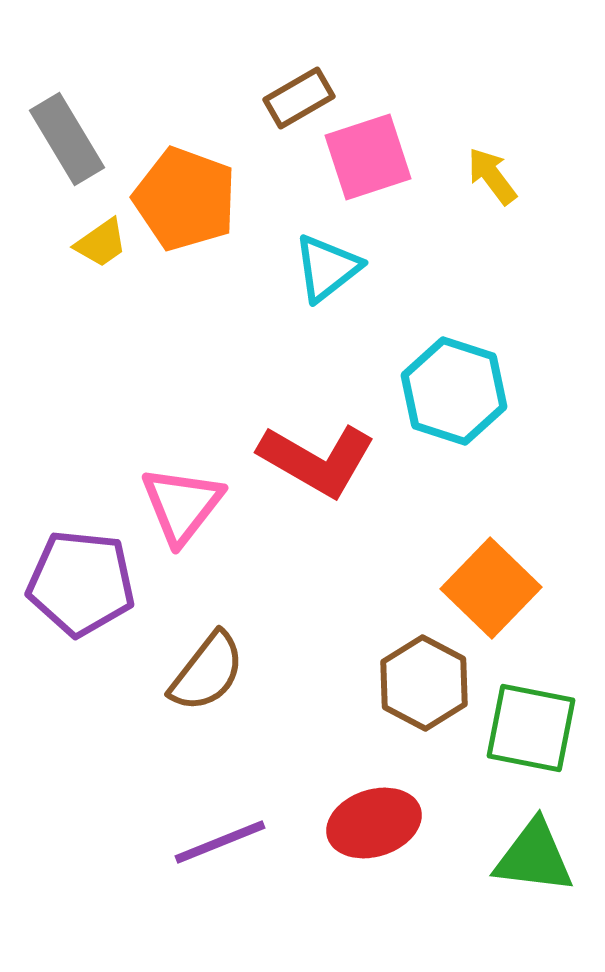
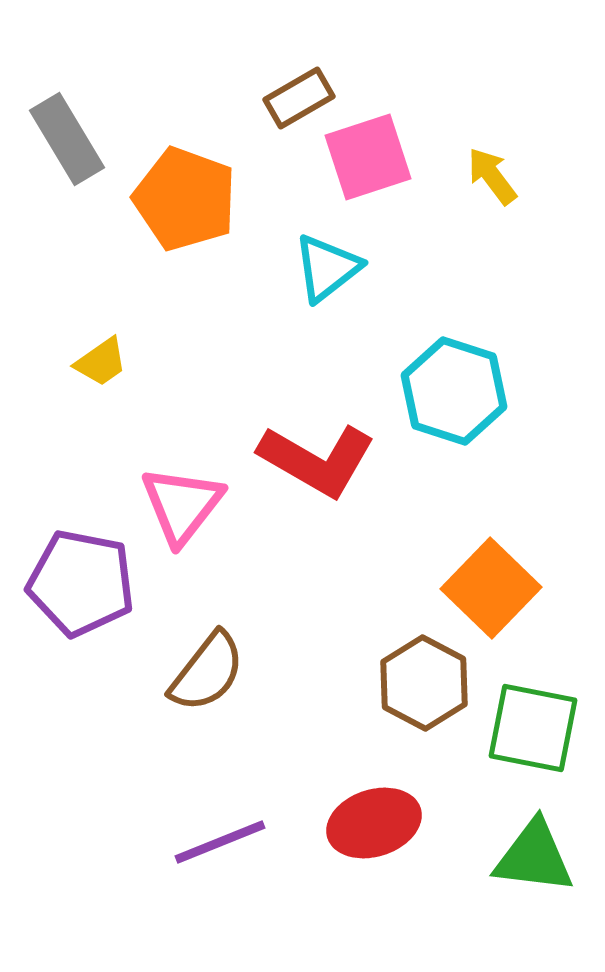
yellow trapezoid: moved 119 px down
purple pentagon: rotated 5 degrees clockwise
green square: moved 2 px right
